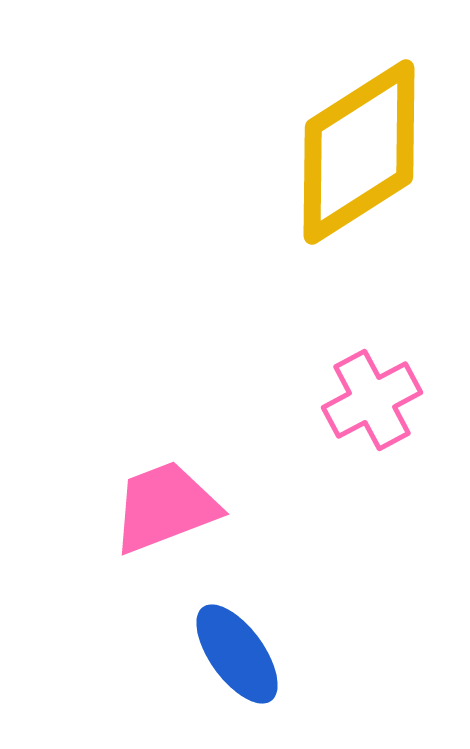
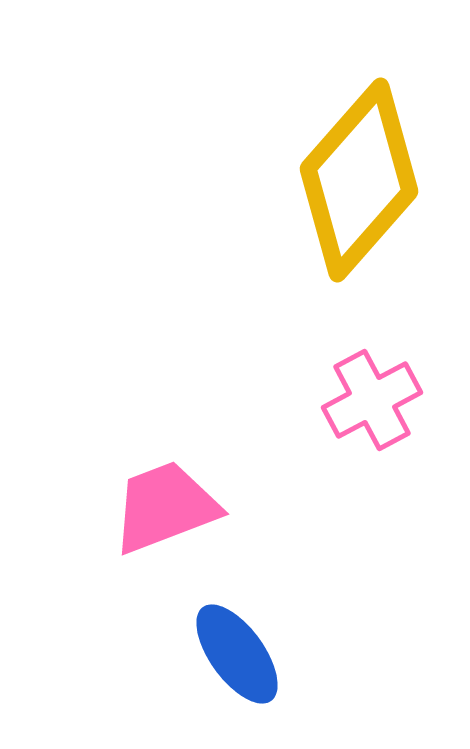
yellow diamond: moved 28 px down; rotated 16 degrees counterclockwise
